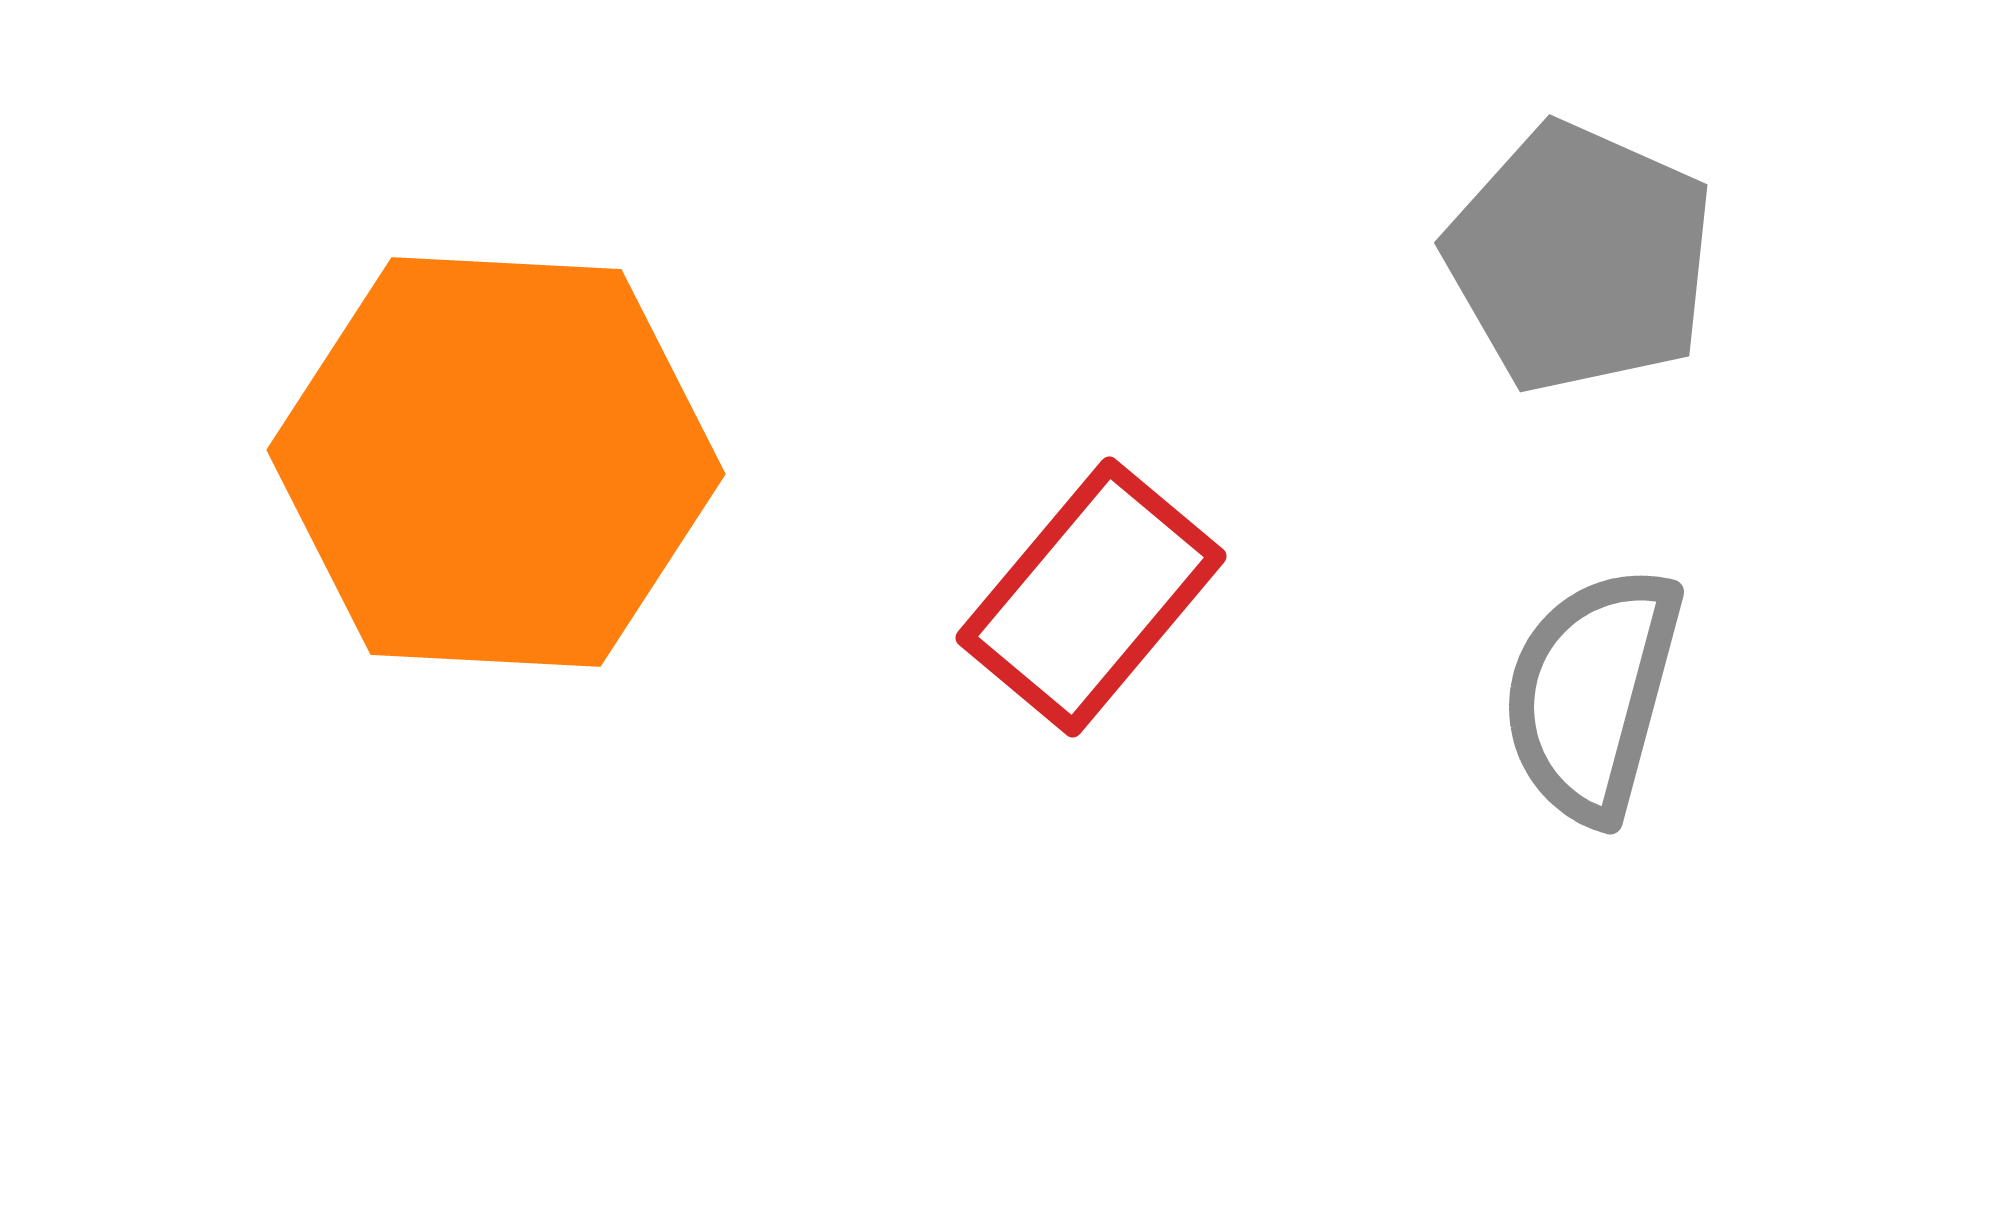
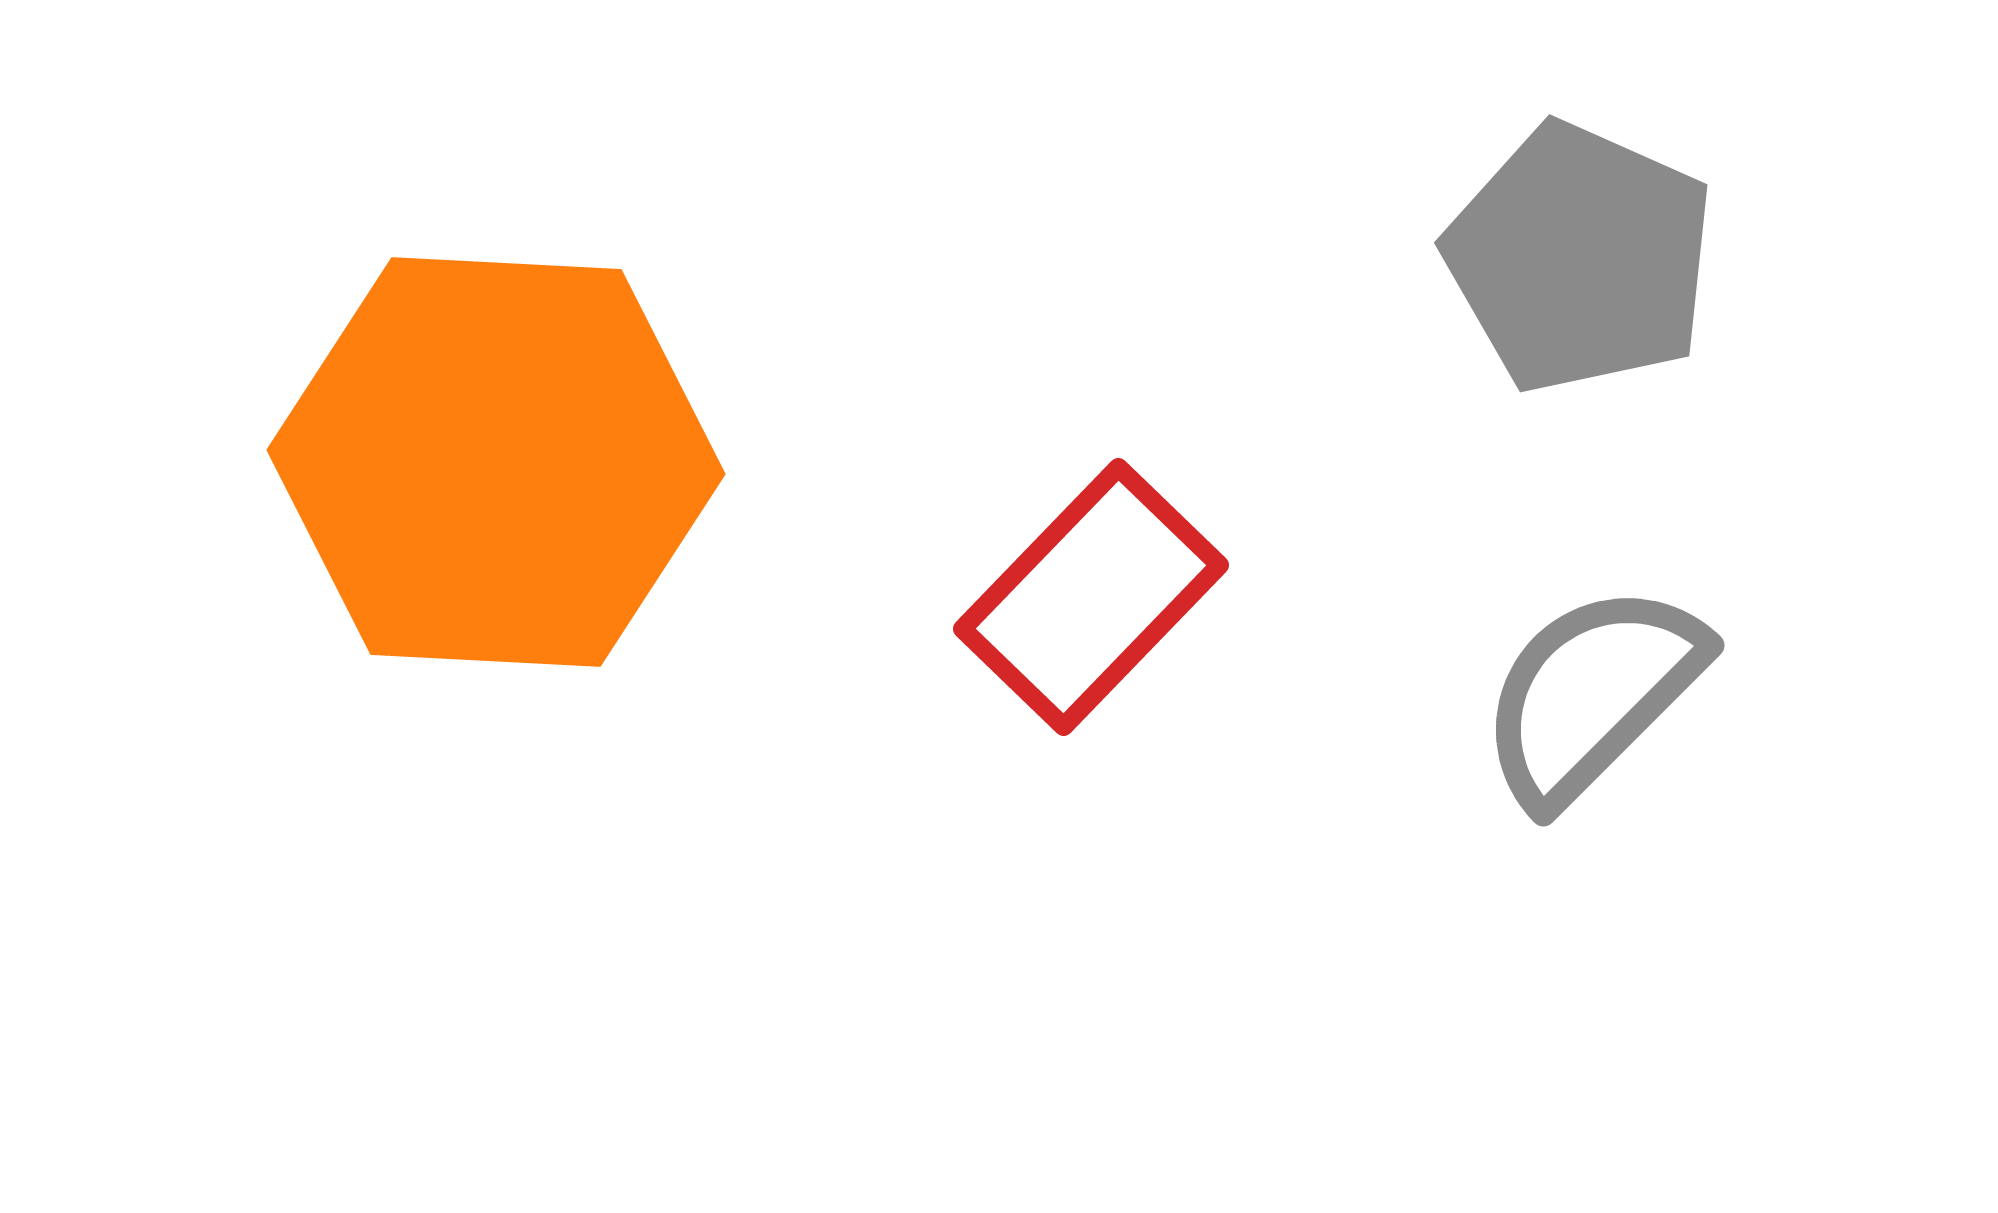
red rectangle: rotated 4 degrees clockwise
gray semicircle: rotated 30 degrees clockwise
